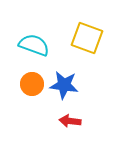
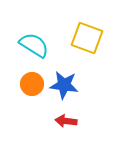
cyan semicircle: rotated 12 degrees clockwise
red arrow: moved 4 px left
